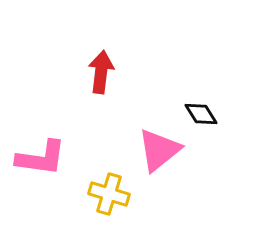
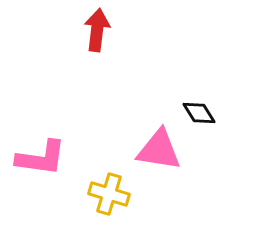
red arrow: moved 4 px left, 42 px up
black diamond: moved 2 px left, 1 px up
pink triangle: rotated 48 degrees clockwise
